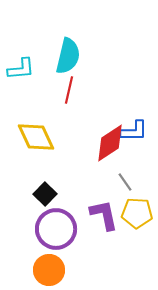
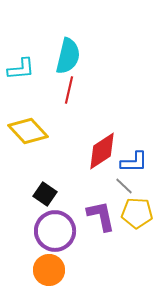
blue L-shape: moved 31 px down
yellow diamond: moved 8 px left, 6 px up; rotated 18 degrees counterclockwise
red diamond: moved 8 px left, 8 px down
gray line: moved 1 px left, 4 px down; rotated 12 degrees counterclockwise
black square: rotated 10 degrees counterclockwise
purple L-shape: moved 3 px left, 1 px down
purple circle: moved 1 px left, 2 px down
